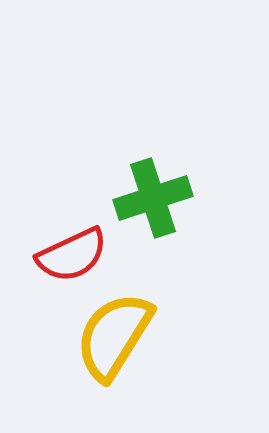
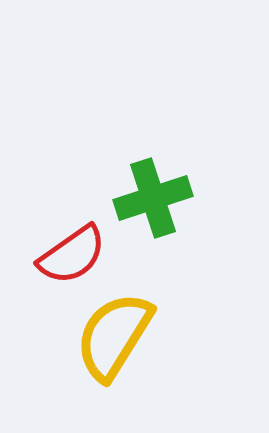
red semicircle: rotated 10 degrees counterclockwise
